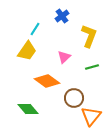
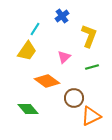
orange triangle: rotated 25 degrees clockwise
